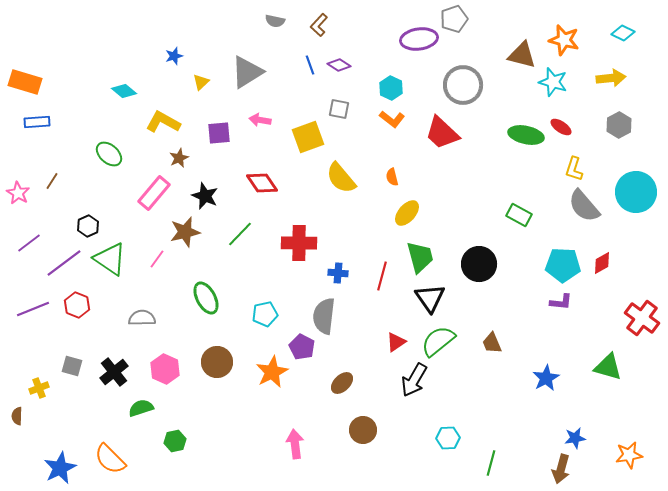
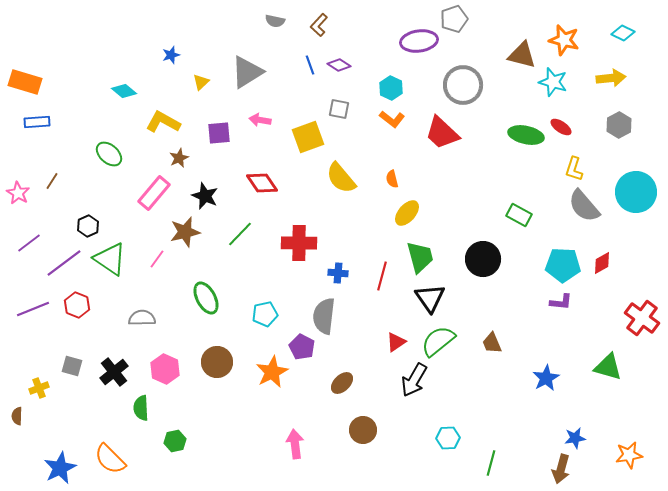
purple ellipse at (419, 39): moved 2 px down
blue star at (174, 56): moved 3 px left, 1 px up
orange semicircle at (392, 177): moved 2 px down
black circle at (479, 264): moved 4 px right, 5 px up
green semicircle at (141, 408): rotated 75 degrees counterclockwise
